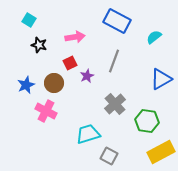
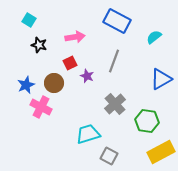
purple star: rotated 24 degrees counterclockwise
pink cross: moved 5 px left, 4 px up
